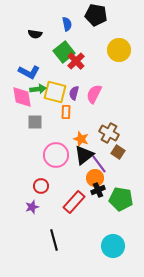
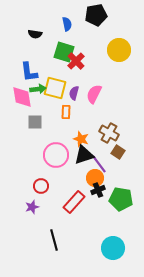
black pentagon: rotated 20 degrees counterclockwise
green square: rotated 35 degrees counterclockwise
blue L-shape: rotated 55 degrees clockwise
yellow square: moved 4 px up
black triangle: rotated 20 degrees clockwise
cyan circle: moved 2 px down
